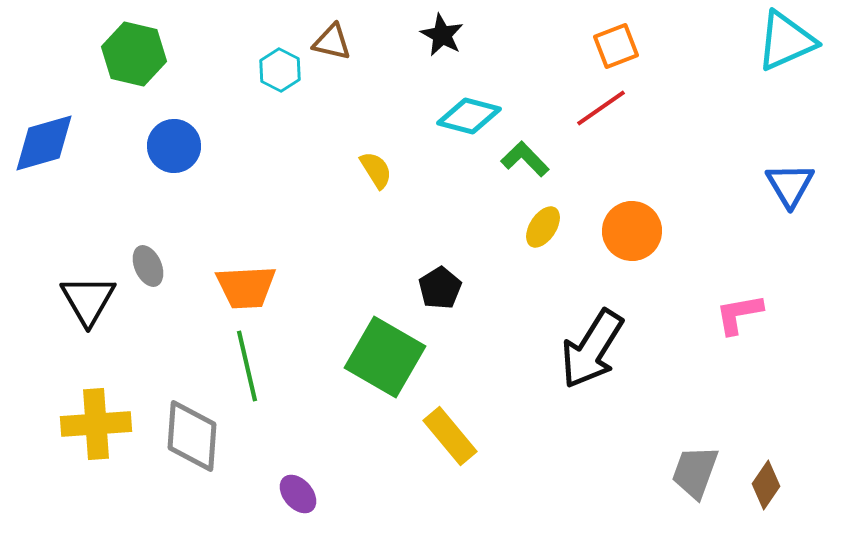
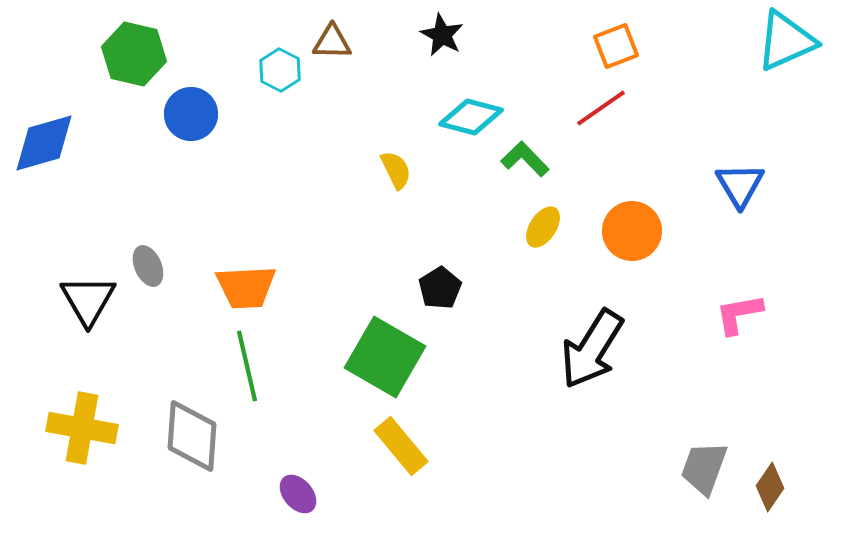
brown triangle: rotated 12 degrees counterclockwise
cyan diamond: moved 2 px right, 1 px down
blue circle: moved 17 px right, 32 px up
yellow semicircle: moved 20 px right; rotated 6 degrees clockwise
blue triangle: moved 50 px left
yellow cross: moved 14 px left, 4 px down; rotated 14 degrees clockwise
yellow rectangle: moved 49 px left, 10 px down
gray trapezoid: moved 9 px right, 4 px up
brown diamond: moved 4 px right, 2 px down
